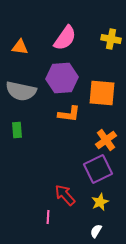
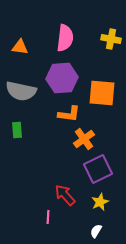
pink semicircle: rotated 28 degrees counterclockwise
orange cross: moved 22 px left, 1 px up
